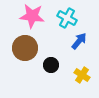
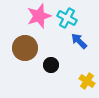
pink star: moved 7 px right; rotated 25 degrees counterclockwise
blue arrow: rotated 84 degrees counterclockwise
yellow cross: moved 5 px right, 6 px down
